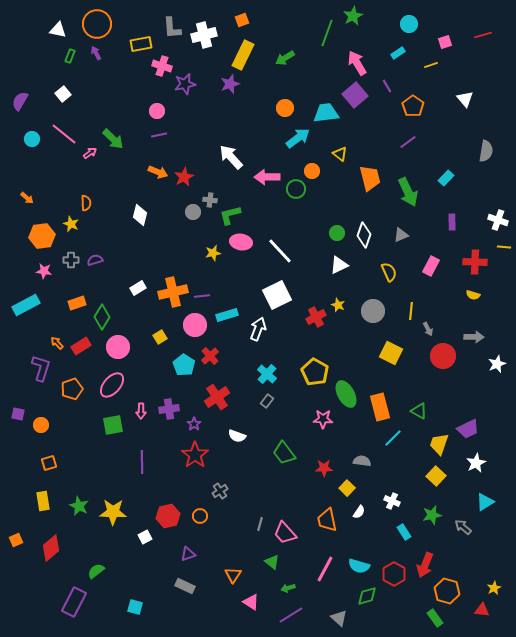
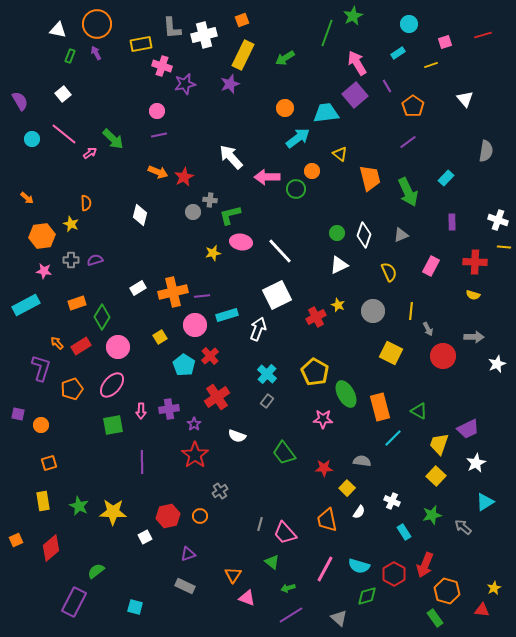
purple semicircle at (20, 101): rotated 120 degrees clockwise
pink triangle at (251, 602): moved 4 px left, 4 px up; rotated 12 degrees counterclockwise
